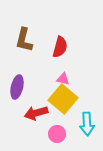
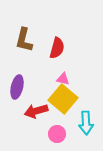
red semicircle: moved 3 px left, 1 px down
red arrow: moved 2 px up
cyan arrow: moved 1 px left, 1 px up
